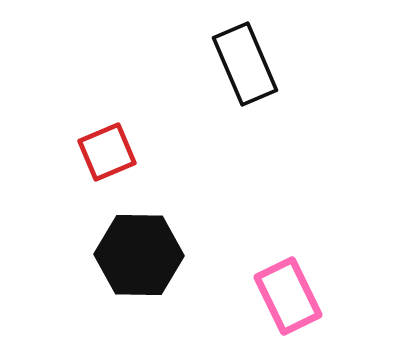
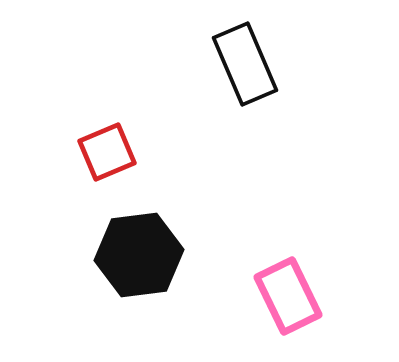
black hexagon: rotated 8 degrees counterclockwise
